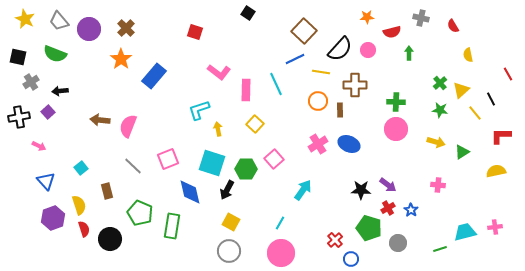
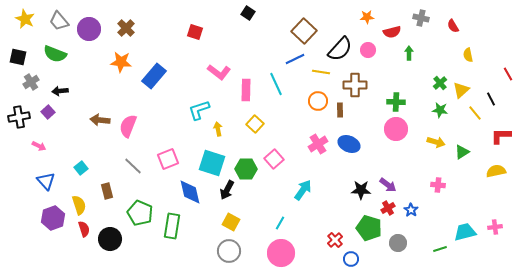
orange star at (121, 59): moved 3 px down; rotated 30 degrees counterclockwise
